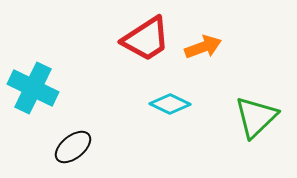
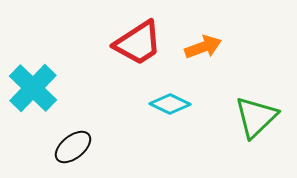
red trapezoid: moved 8 px left, 4 px down
cyan cross: rotated 18 degrees clockwise
